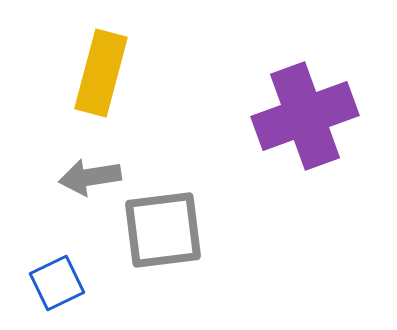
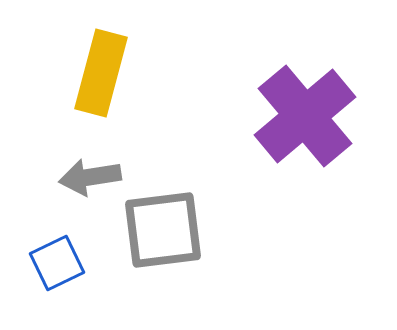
purple cross: rotated 20 degrees counterclockwise
blue square: moved 20 px up
